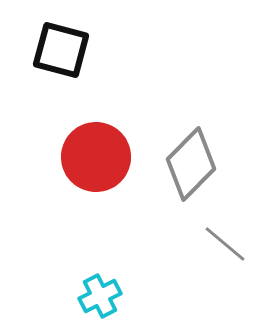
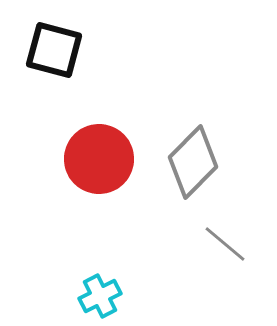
black square: moved 7 px left
red circle: moved 3 px right, 2 px down
gray diamond: moved 2 px right, 2 px up
